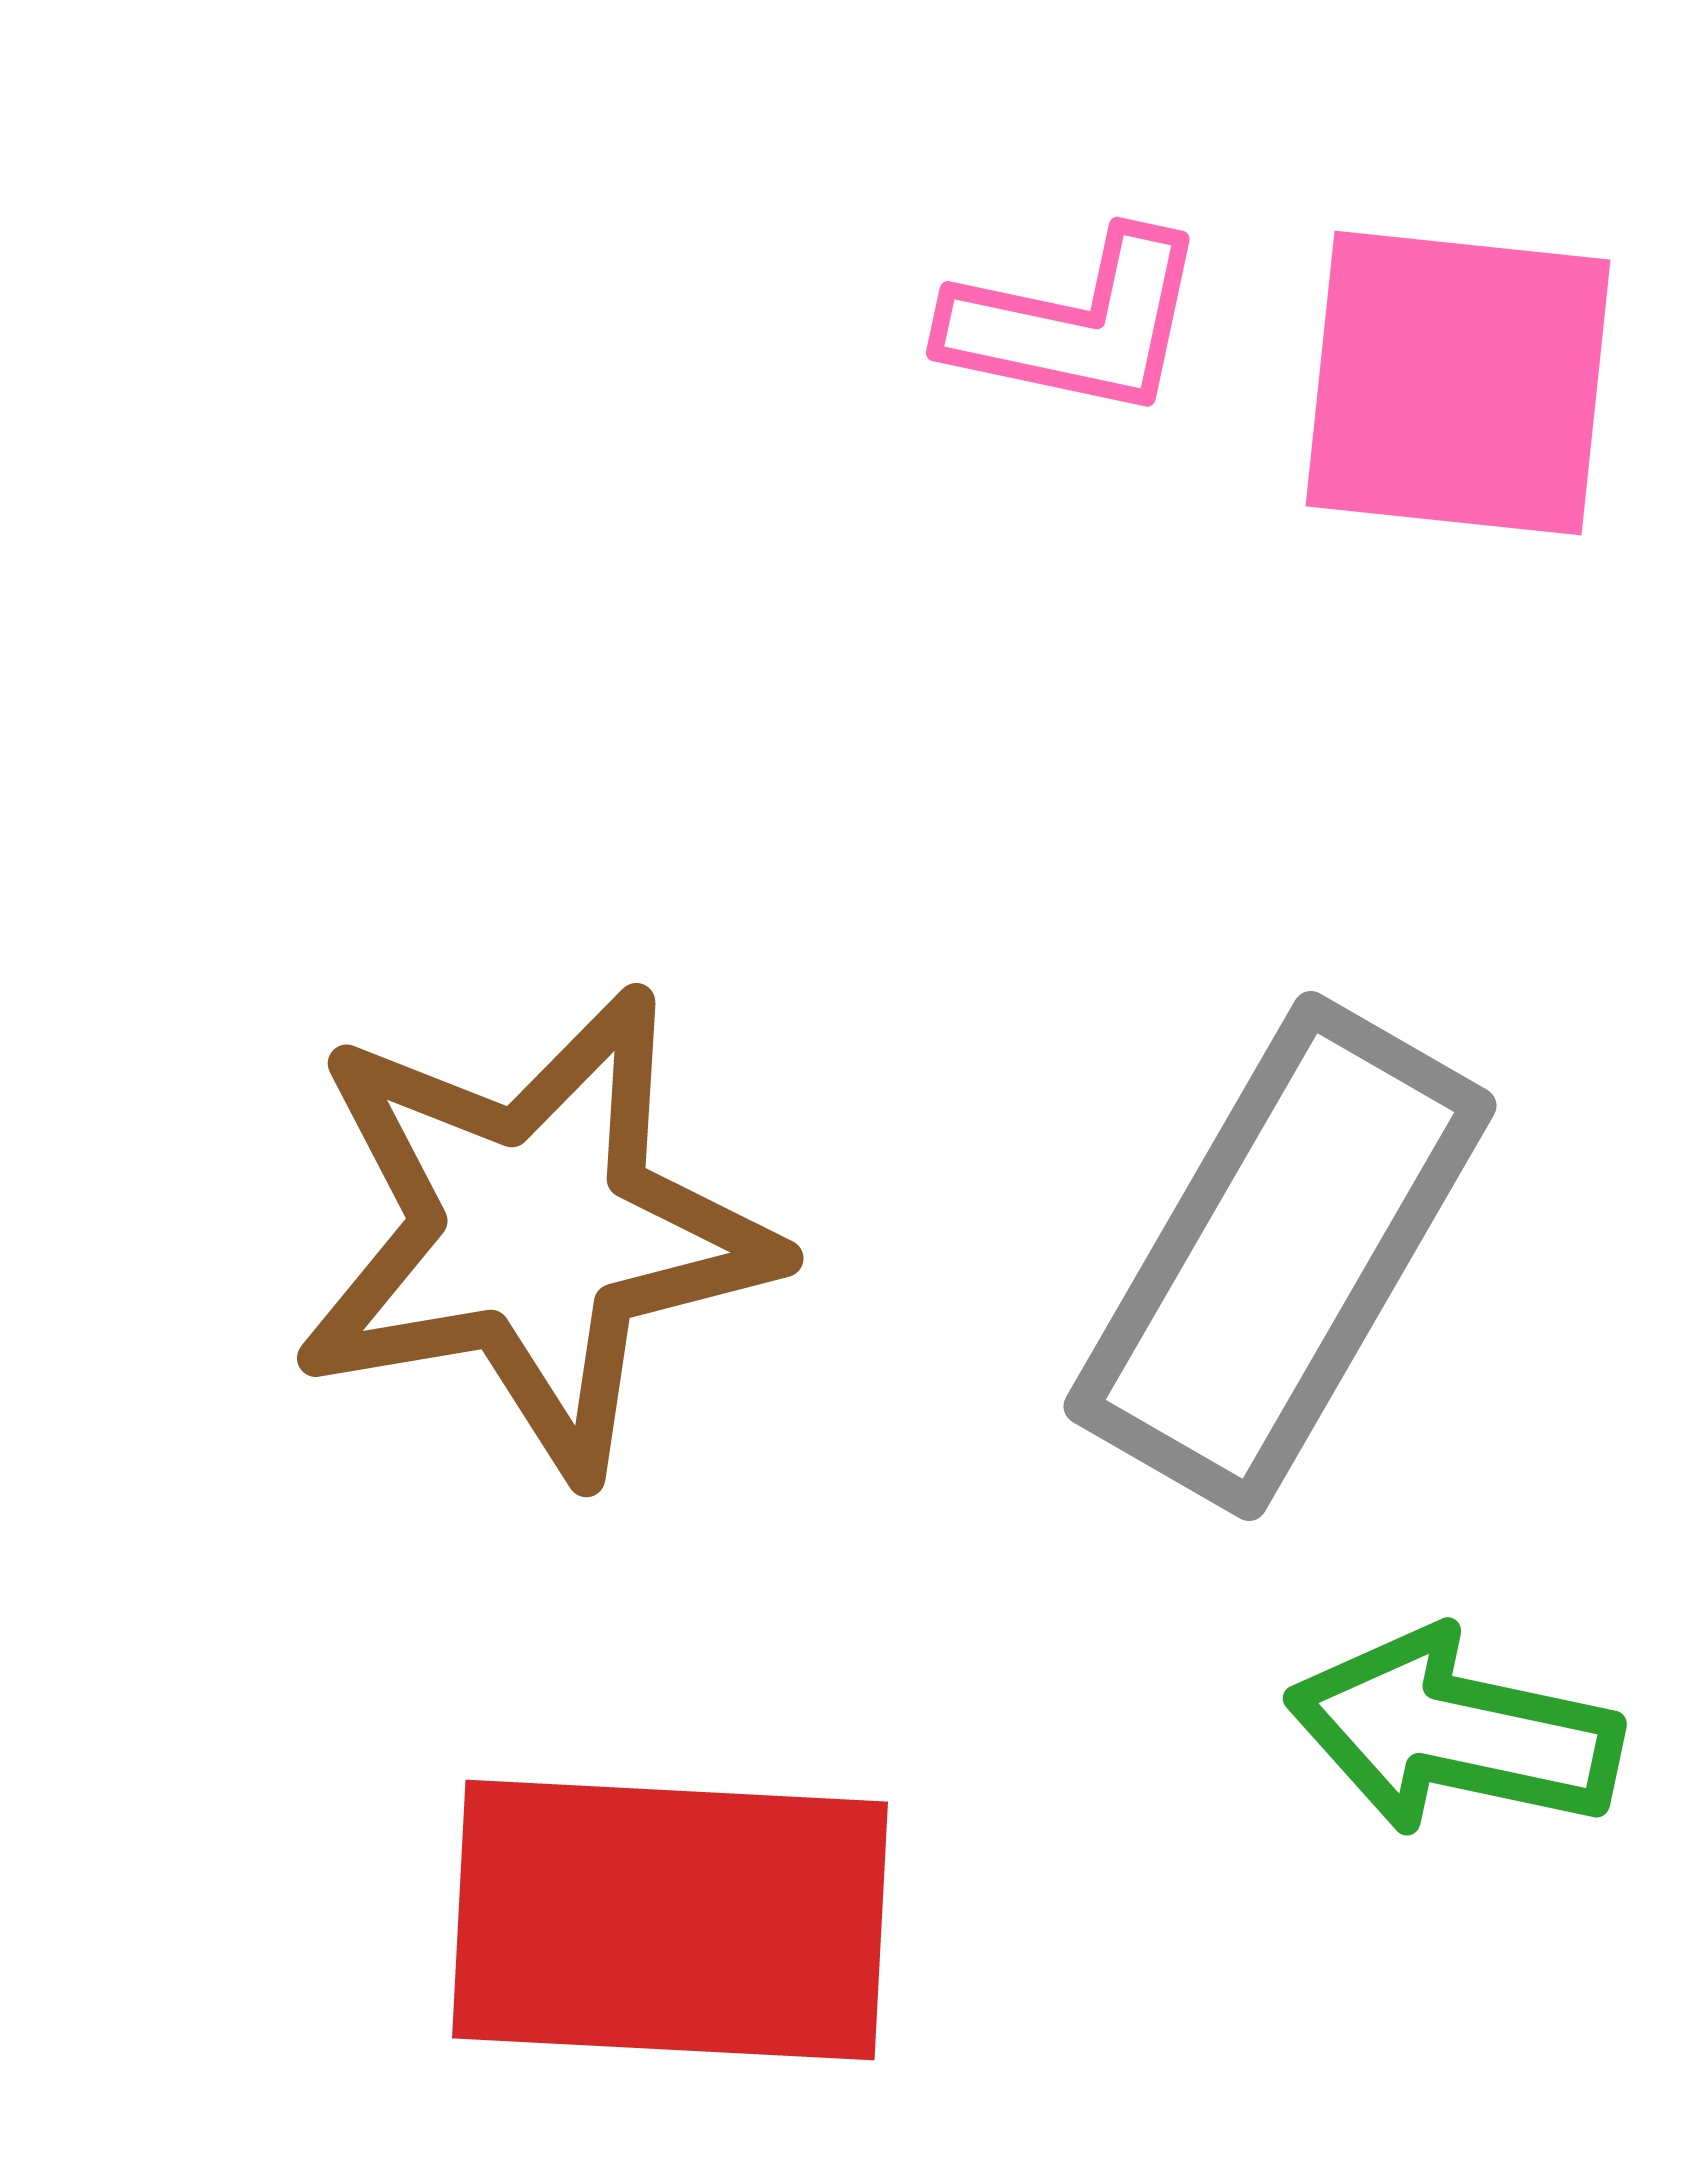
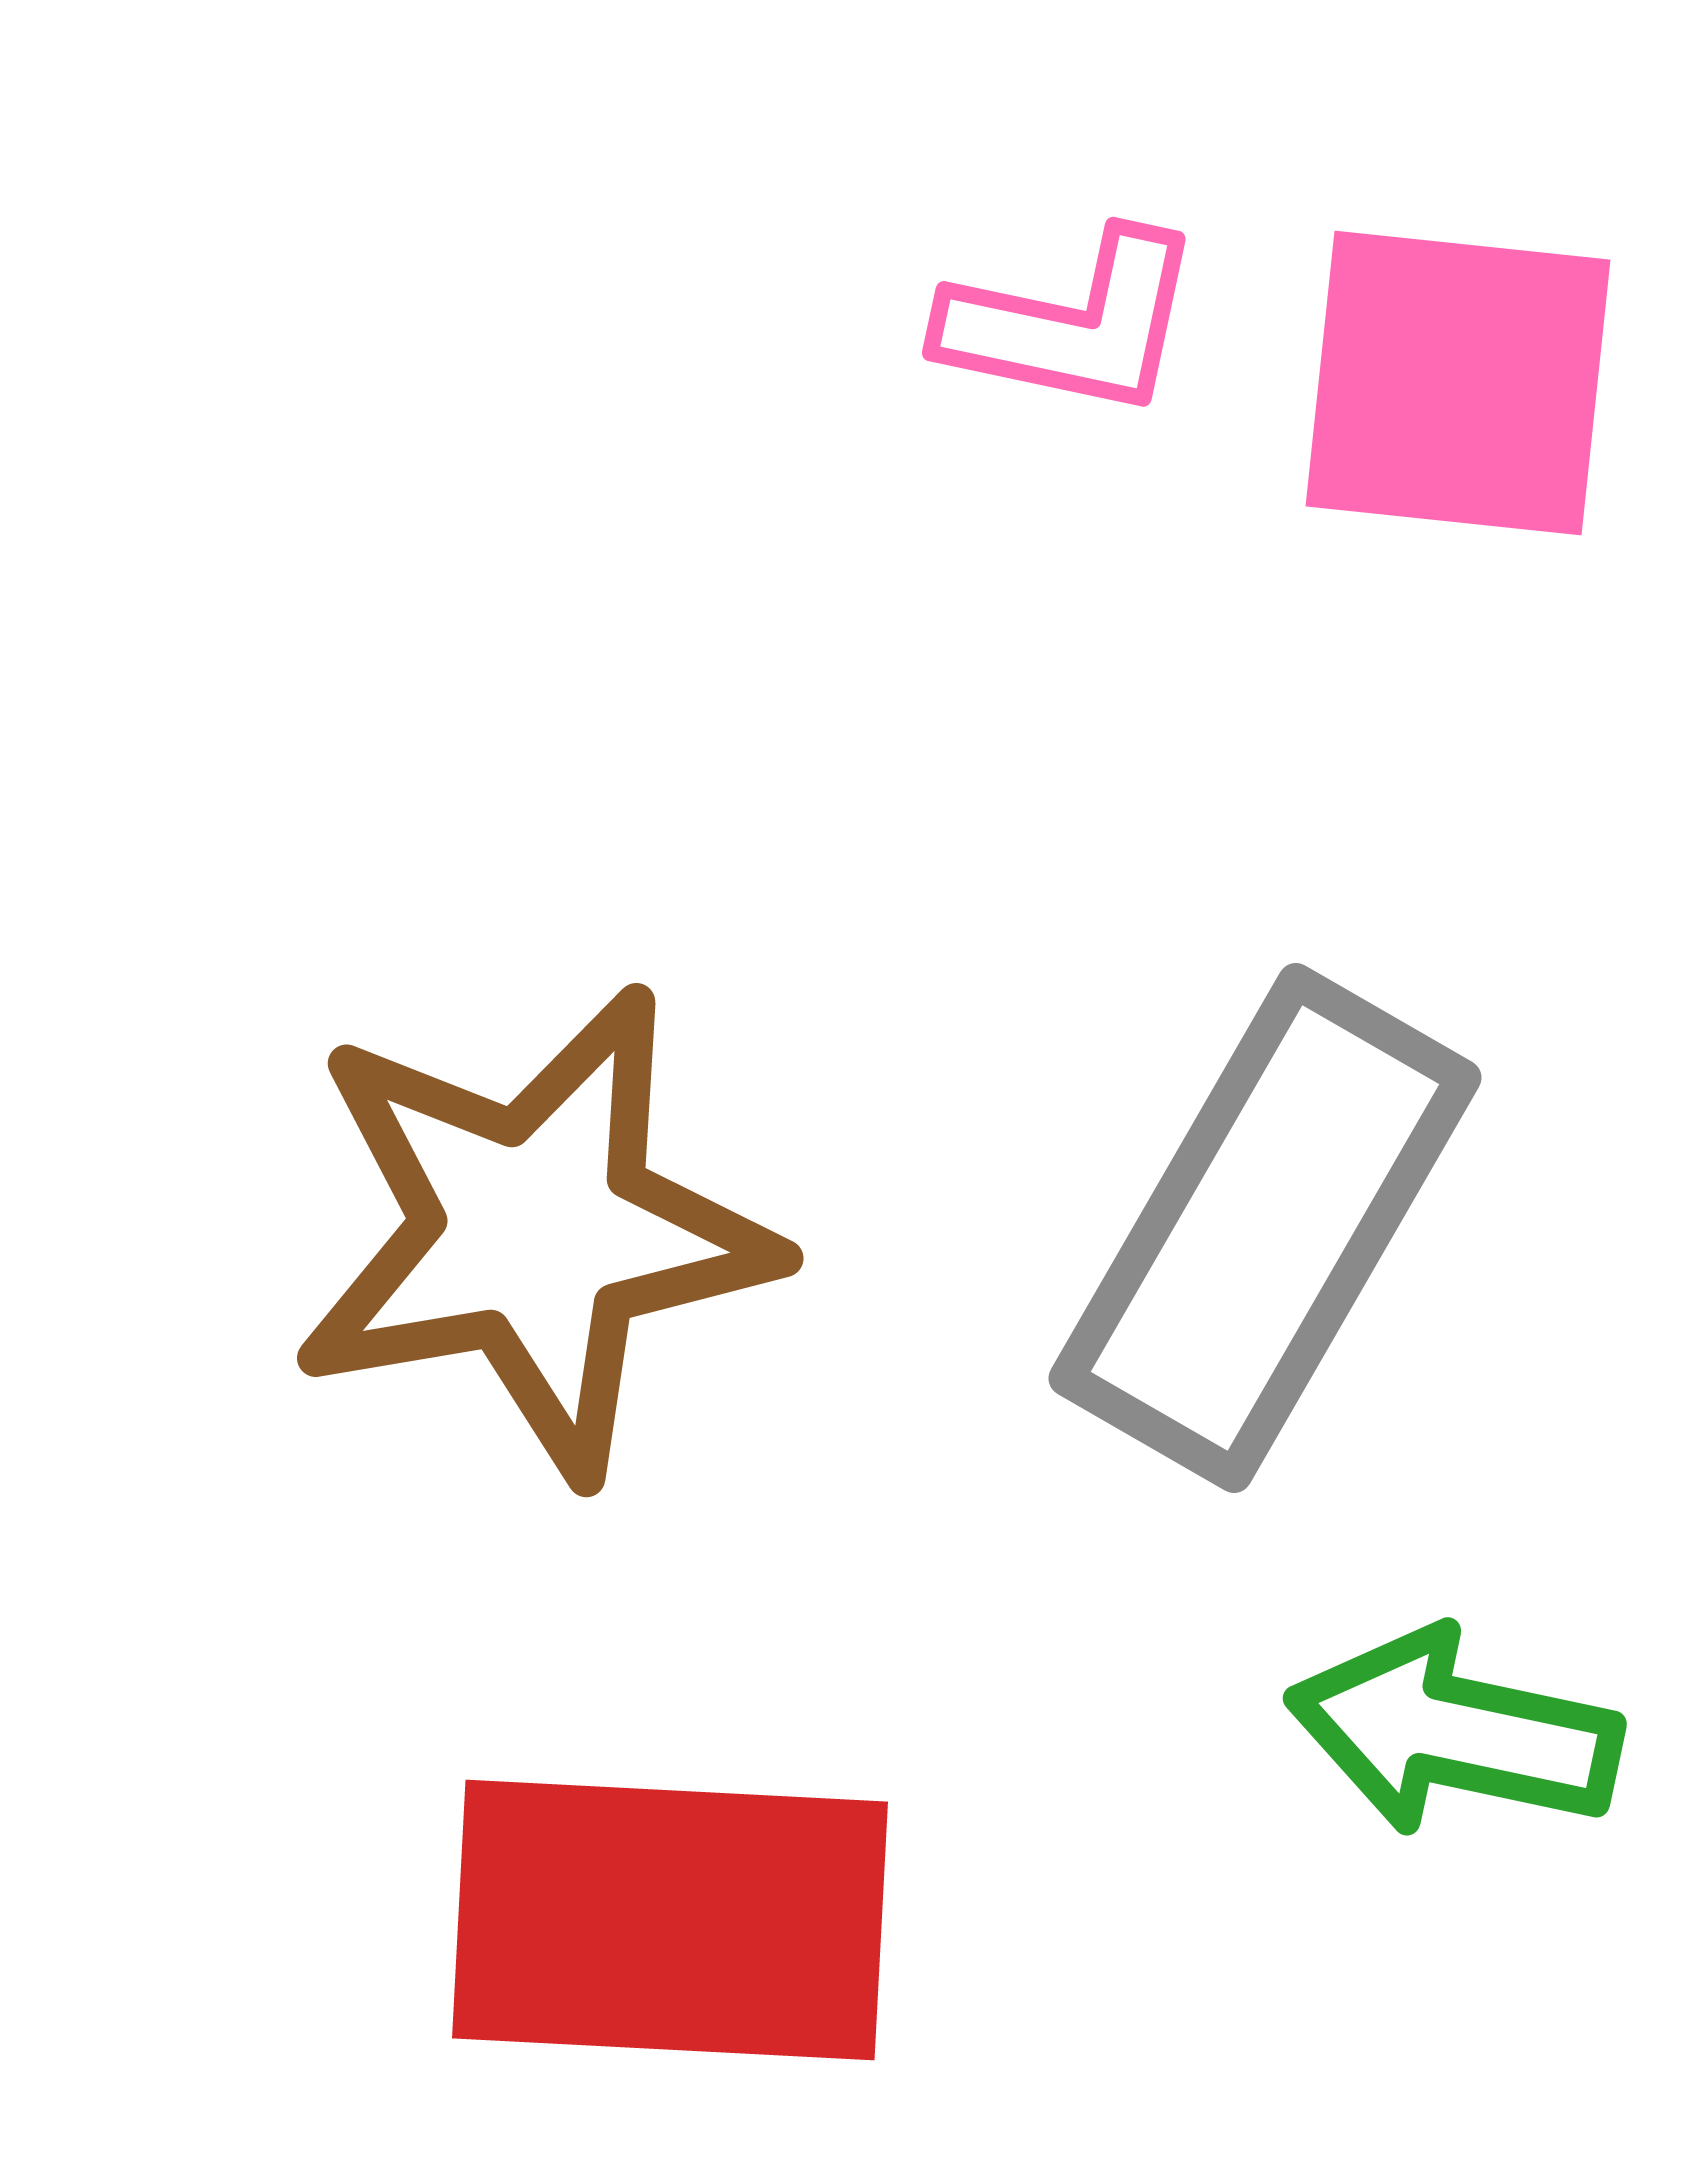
pink L-shape: moved 4 px left
gray rectangle: moved 15 px left, 28 px up
